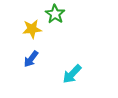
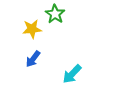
blue arrow: moved 2 px right
